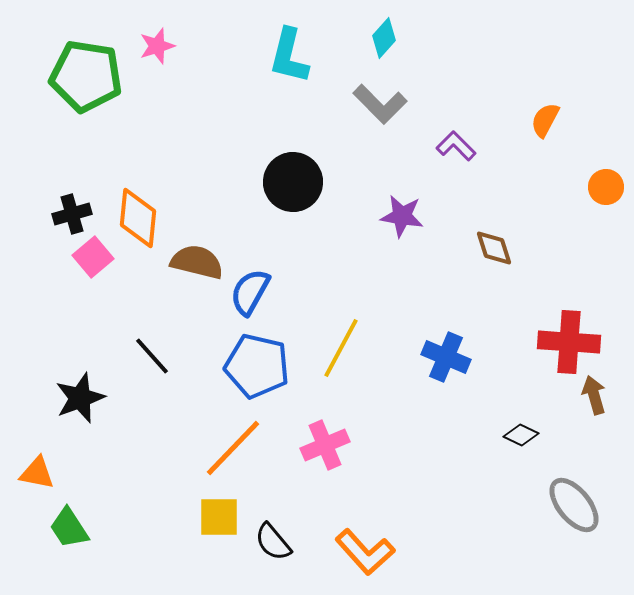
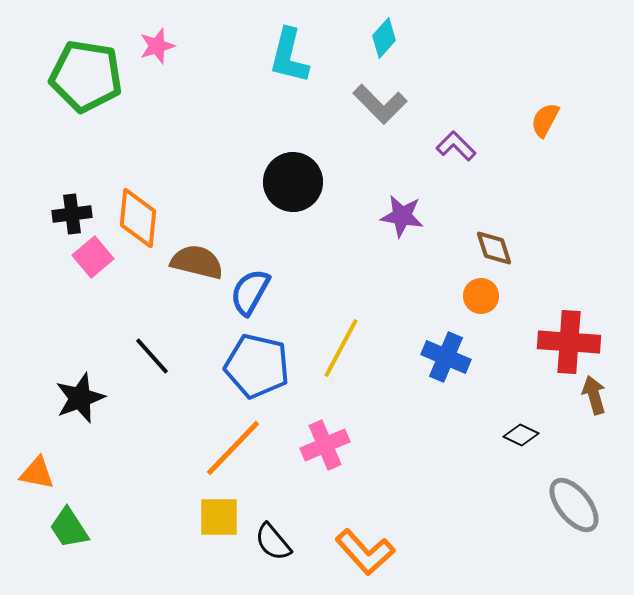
orange circle: moved 125 px left, 109 px down
black cross: rotated 9 degrees clockwise
